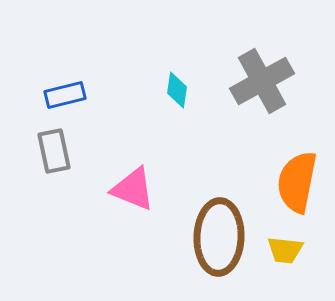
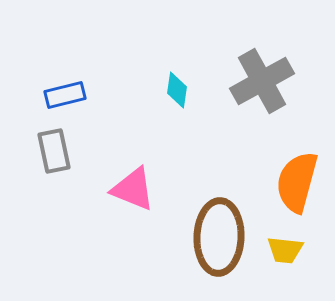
orange semicircle: rotated 4 degrees clockwise
